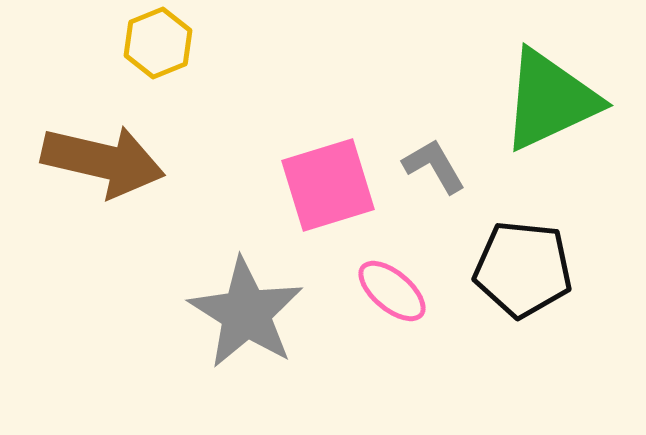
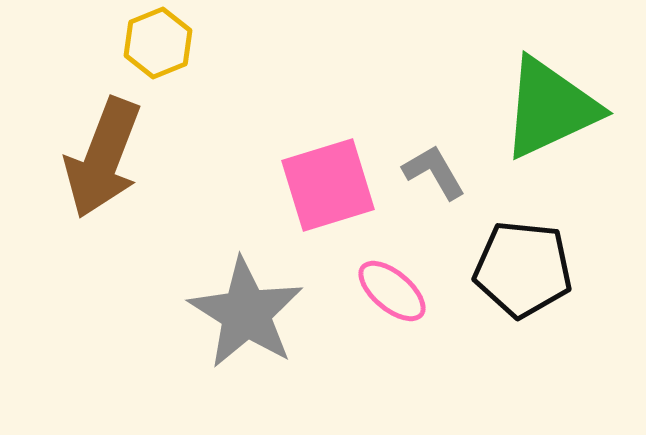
green triangle: moved 8 px down
brown arrow: moved 3 px up; rotated 98 degrees clockwise
gray L-shape: moved 6 px down
